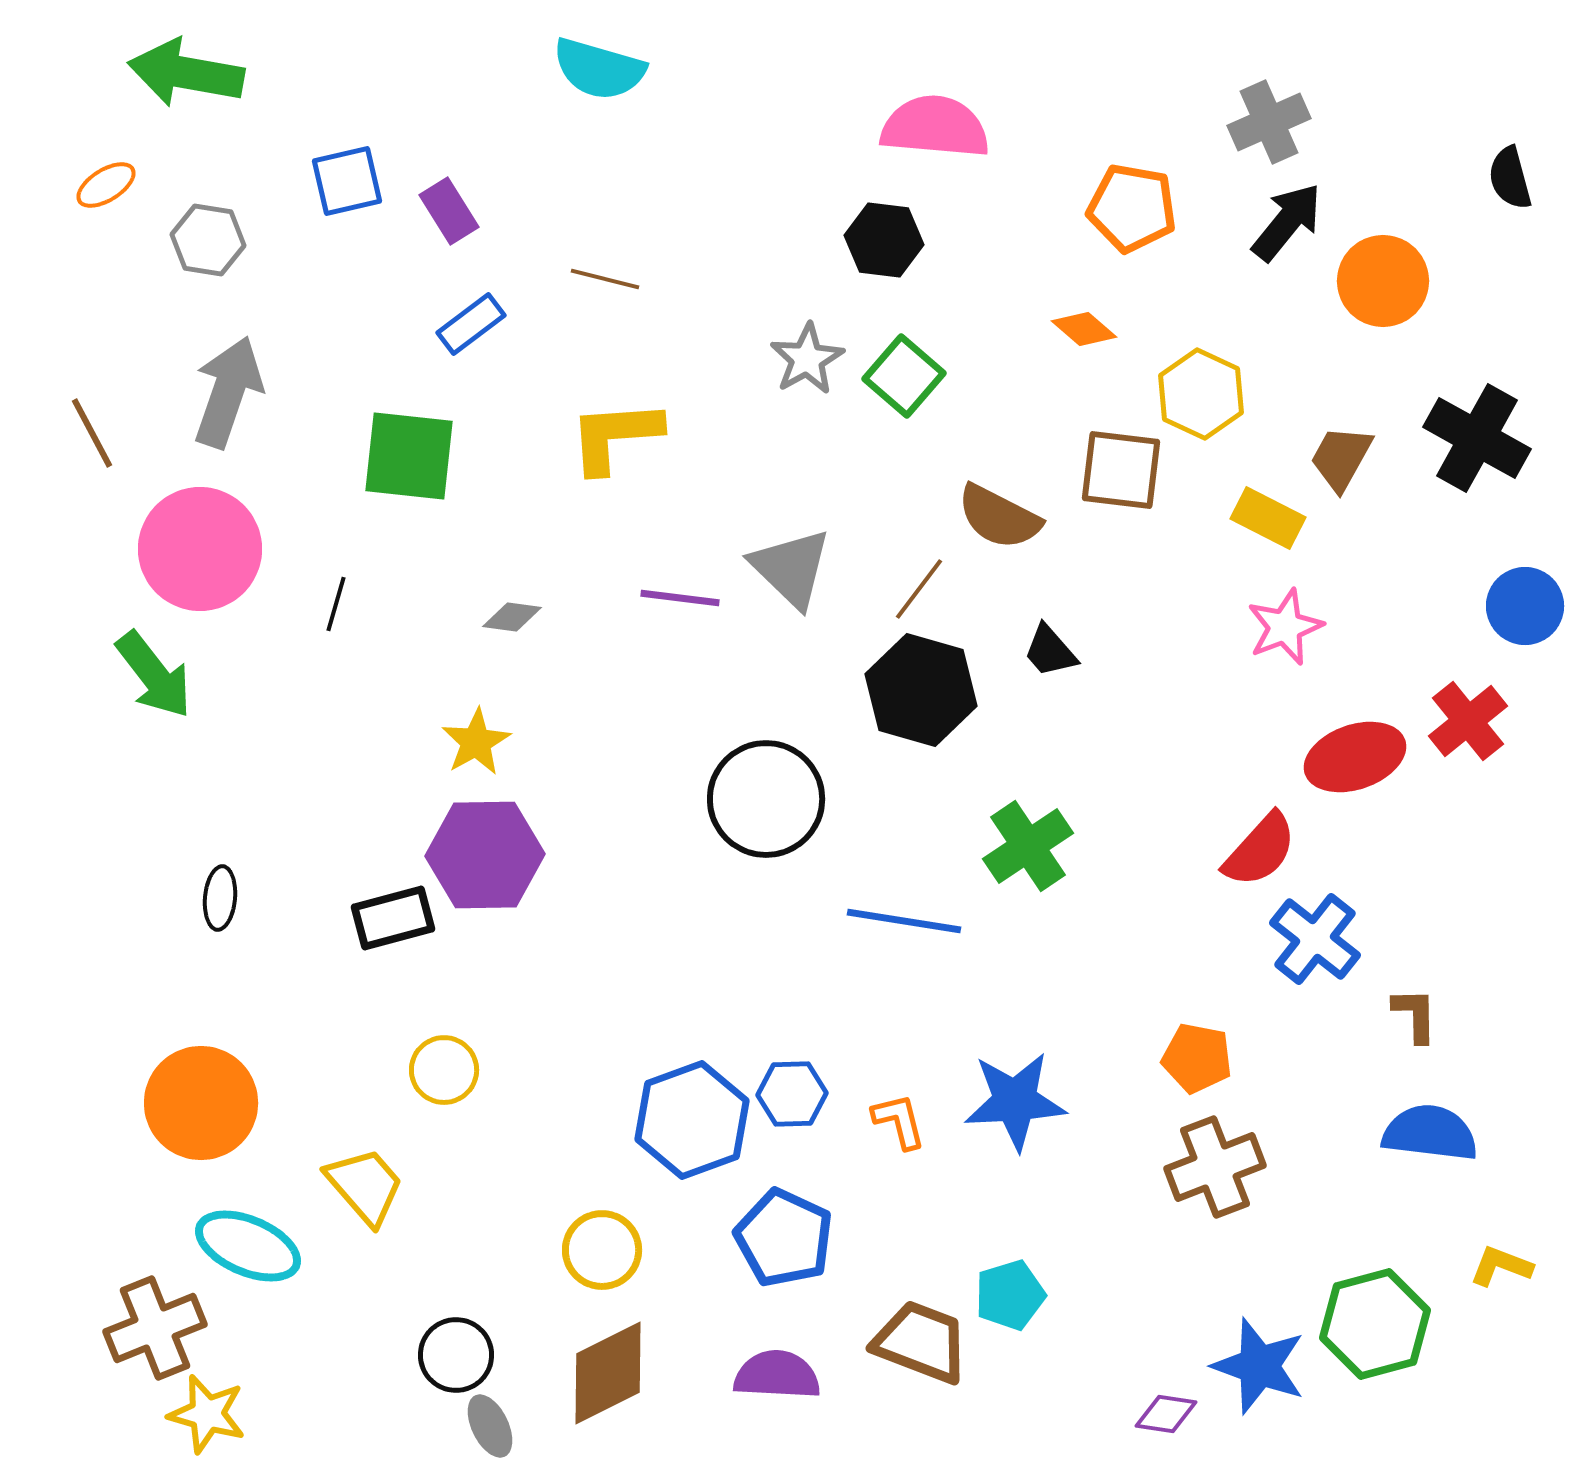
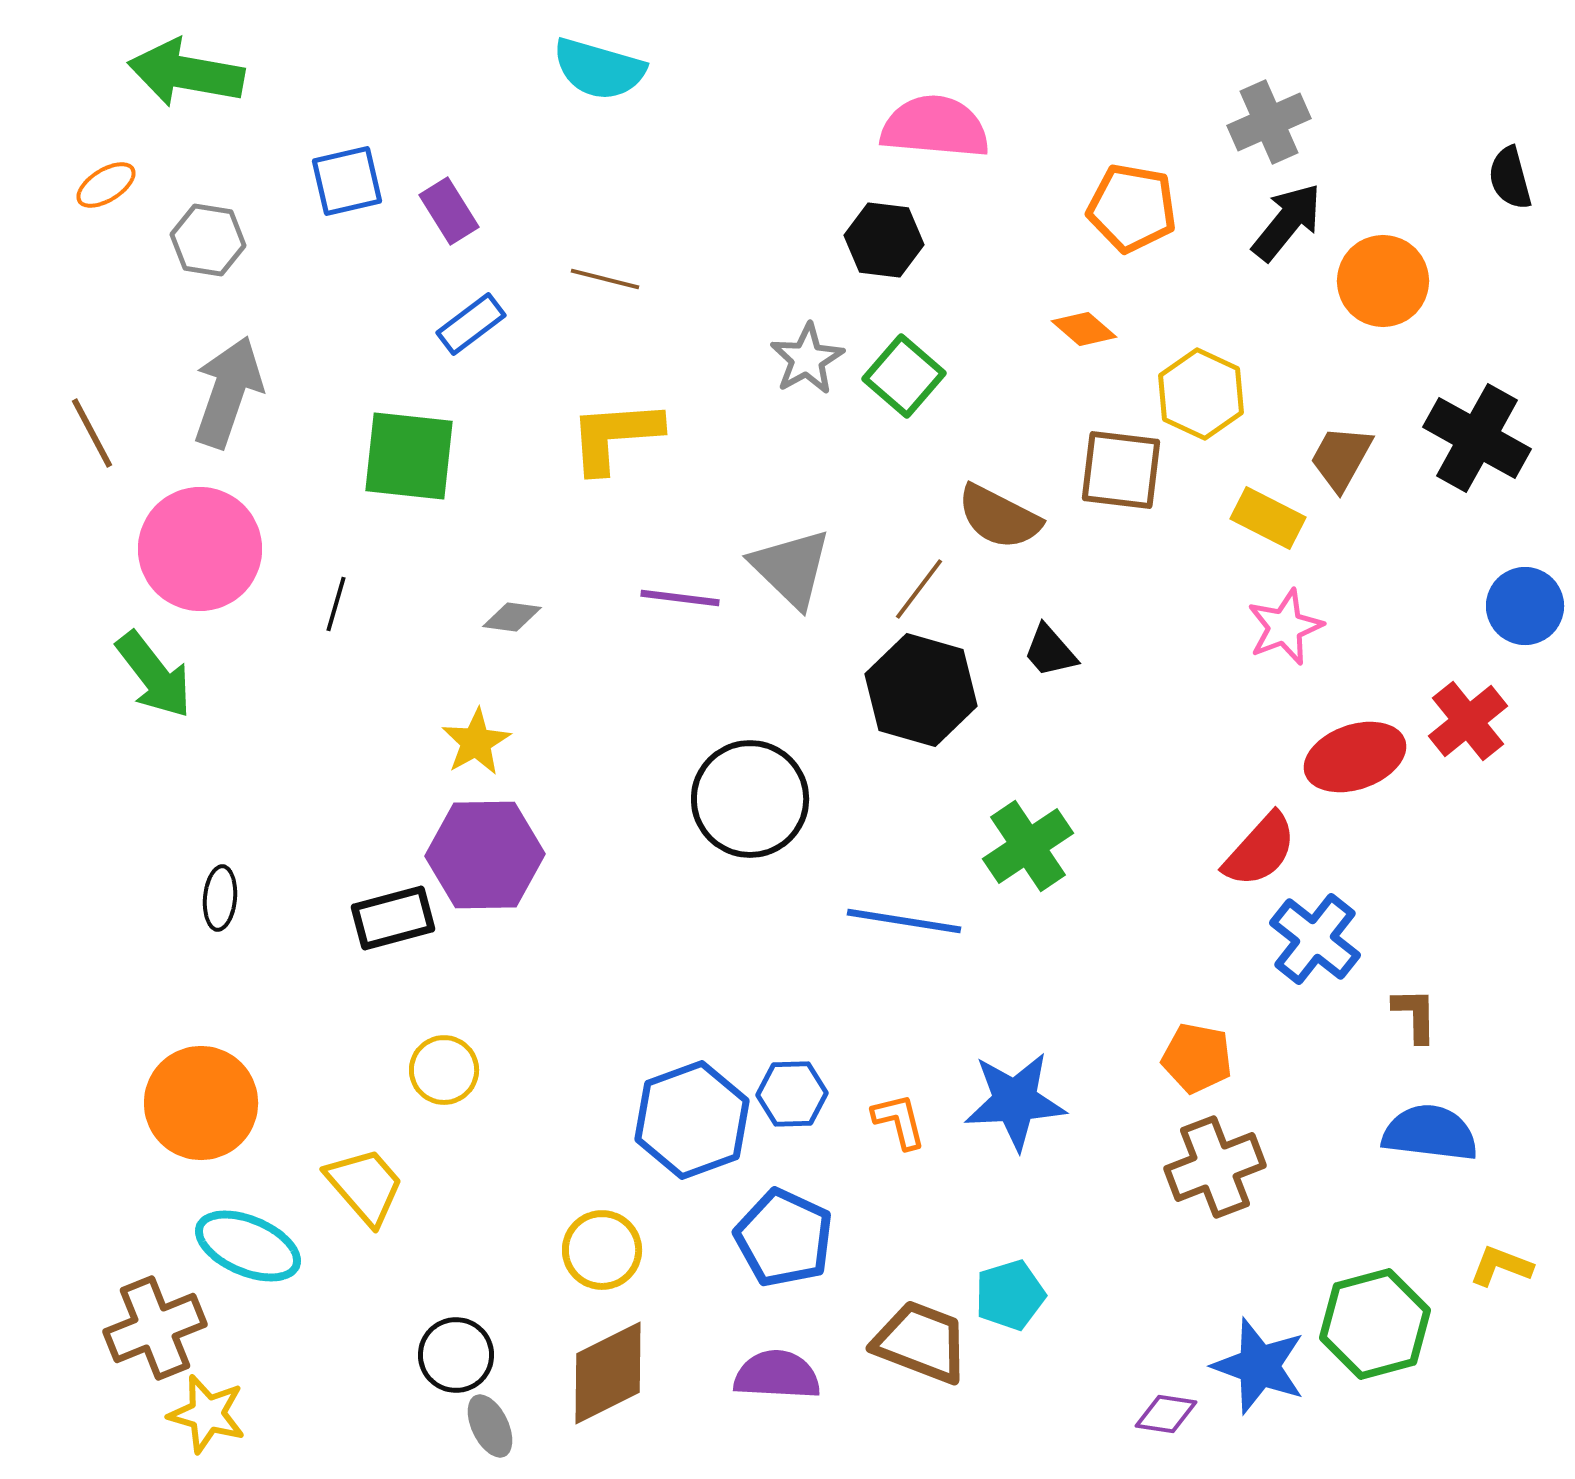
black circle at (766, 799): moved 16 px left
